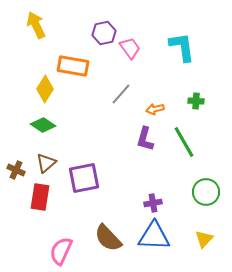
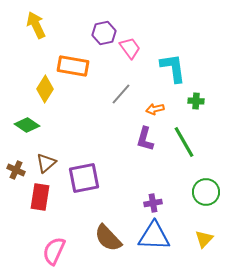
cyan L-shape: moved 9 px left, 21 px down
green diamond: moved 16 px left
pink semicircle: moved 7 px left
